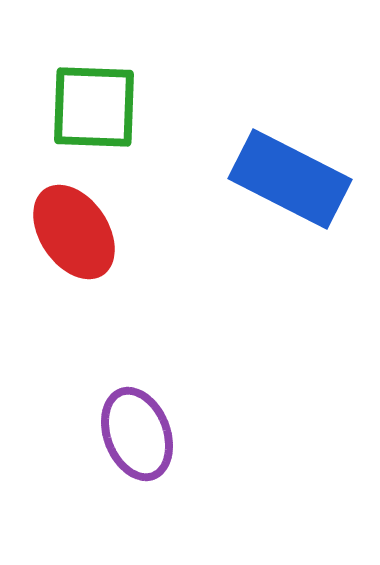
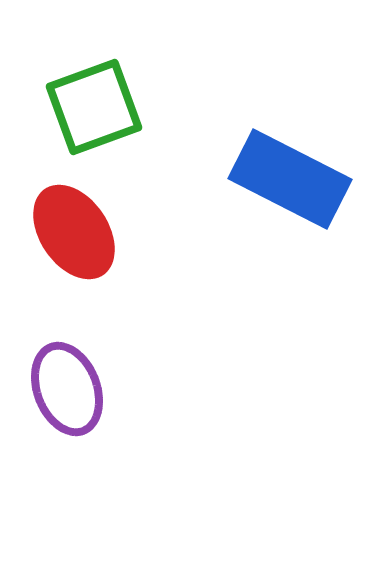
green square: rotated 22 degrees counterclockwise
purple ellipse: moved 70 px left, 45 px up
